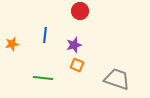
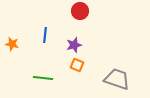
orange star: rotated 24 degrees clockwise
